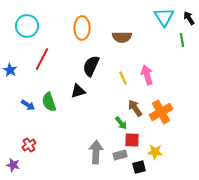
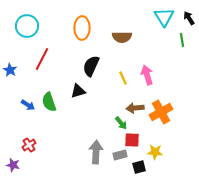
brown arrow: rotated 60 degrees counterclockwise
